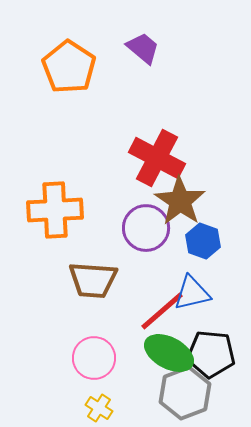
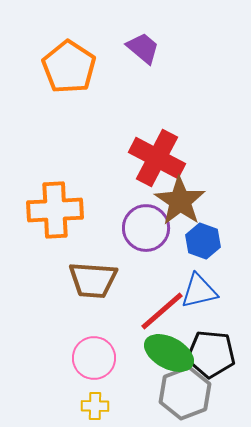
blue triangle: moved 7 px right, 2 px up
yellow cross: moved 4 px left, 2 px up; rotated 32 degrees counterclockwise
